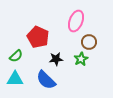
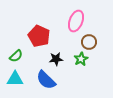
red pentagon: moved 1 px right, 1 px up
